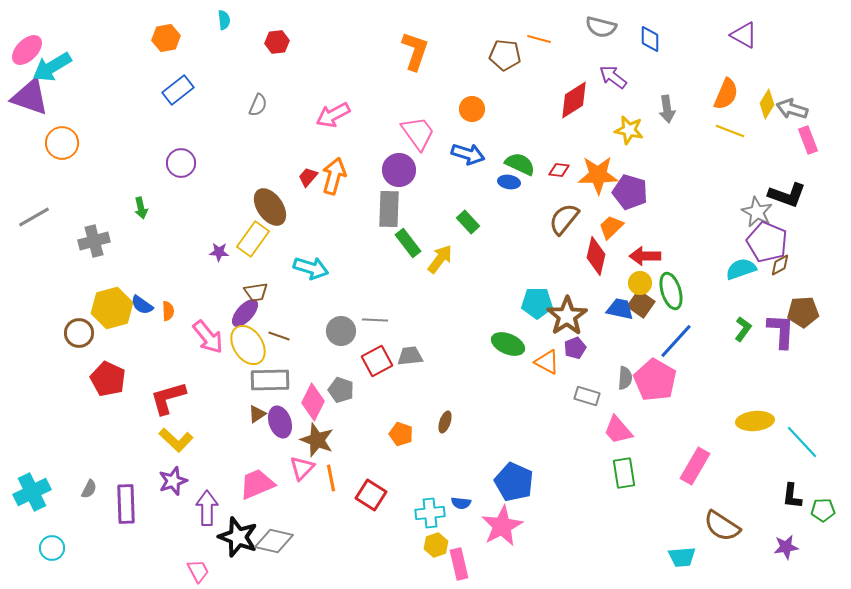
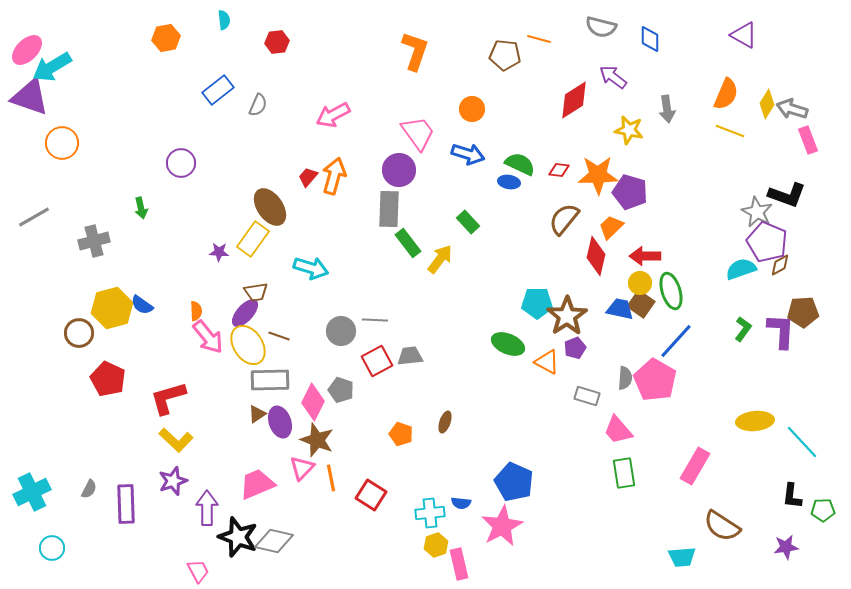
blue rectangle at (178, 90): moved 40 px right
orange semicircle at (168, 311): moved 28 px right
